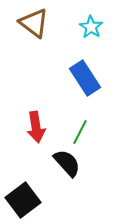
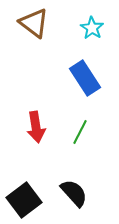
cyan star: moved 1 px right, 1 px down
black semicircle: moved 7 px right, 30 px down
black square: moved 1 px right
